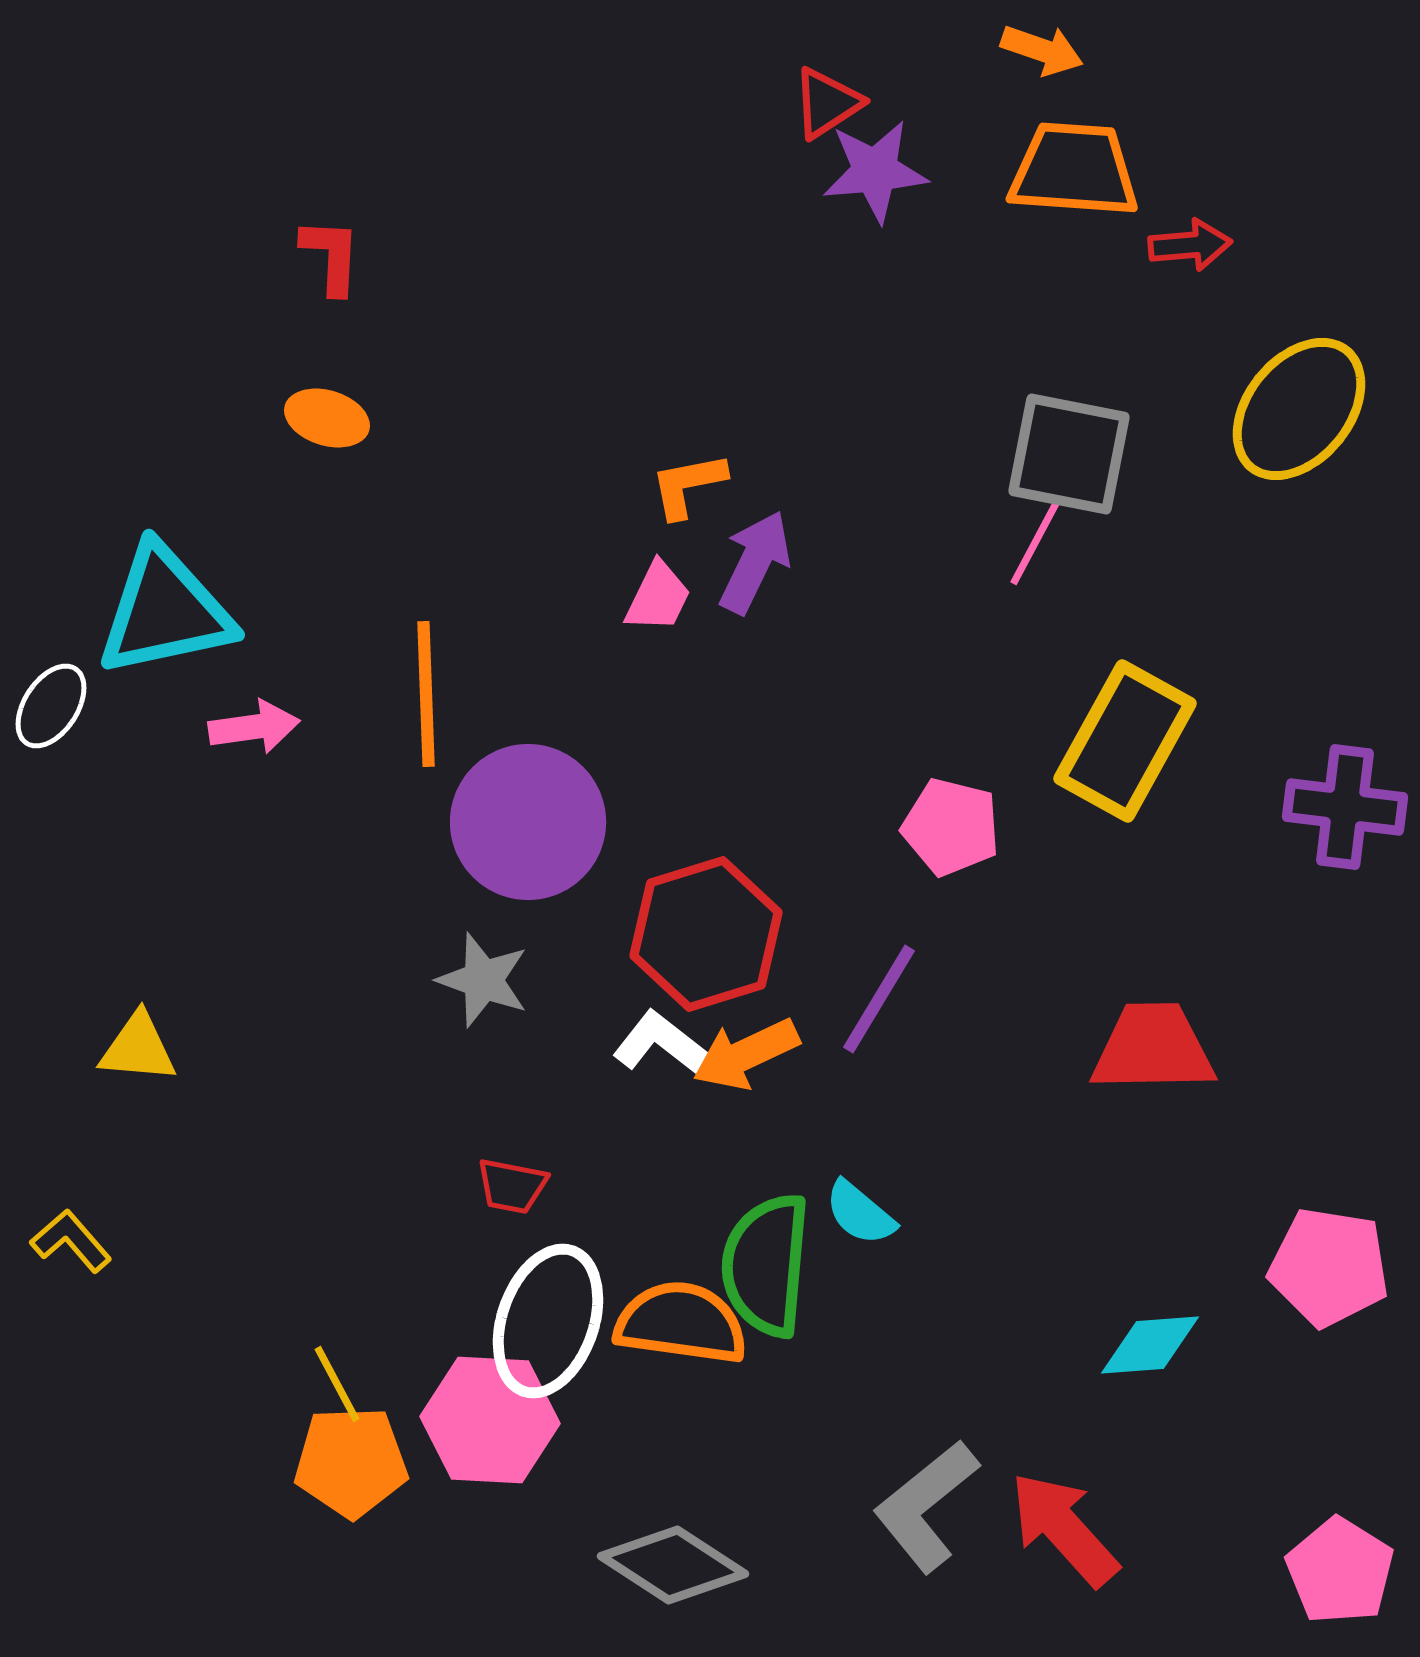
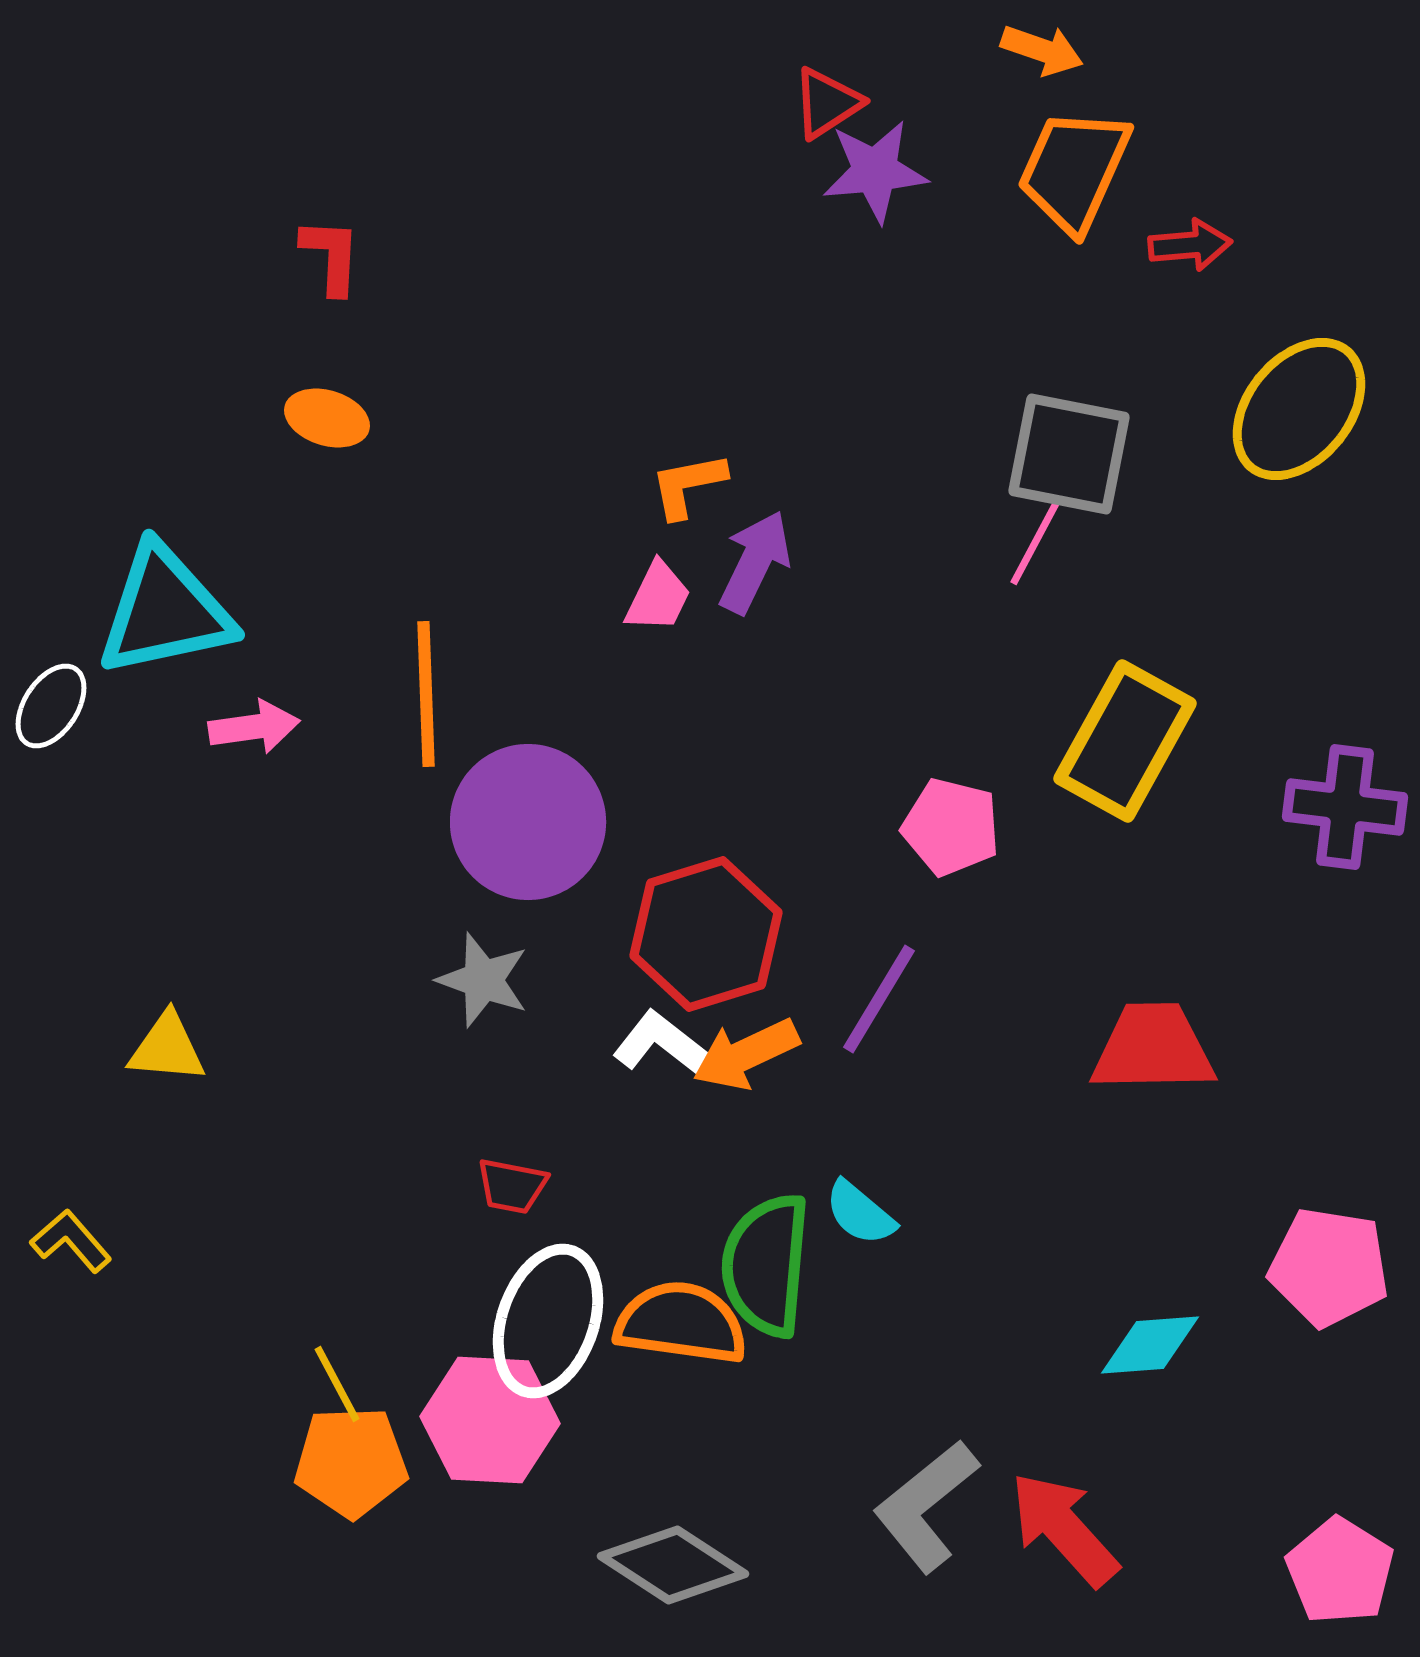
orange trapezoid at (1074, 170): rotated 70 degrees counterclockwise
yellow triangle at (138, 1048): moved 29 px right
